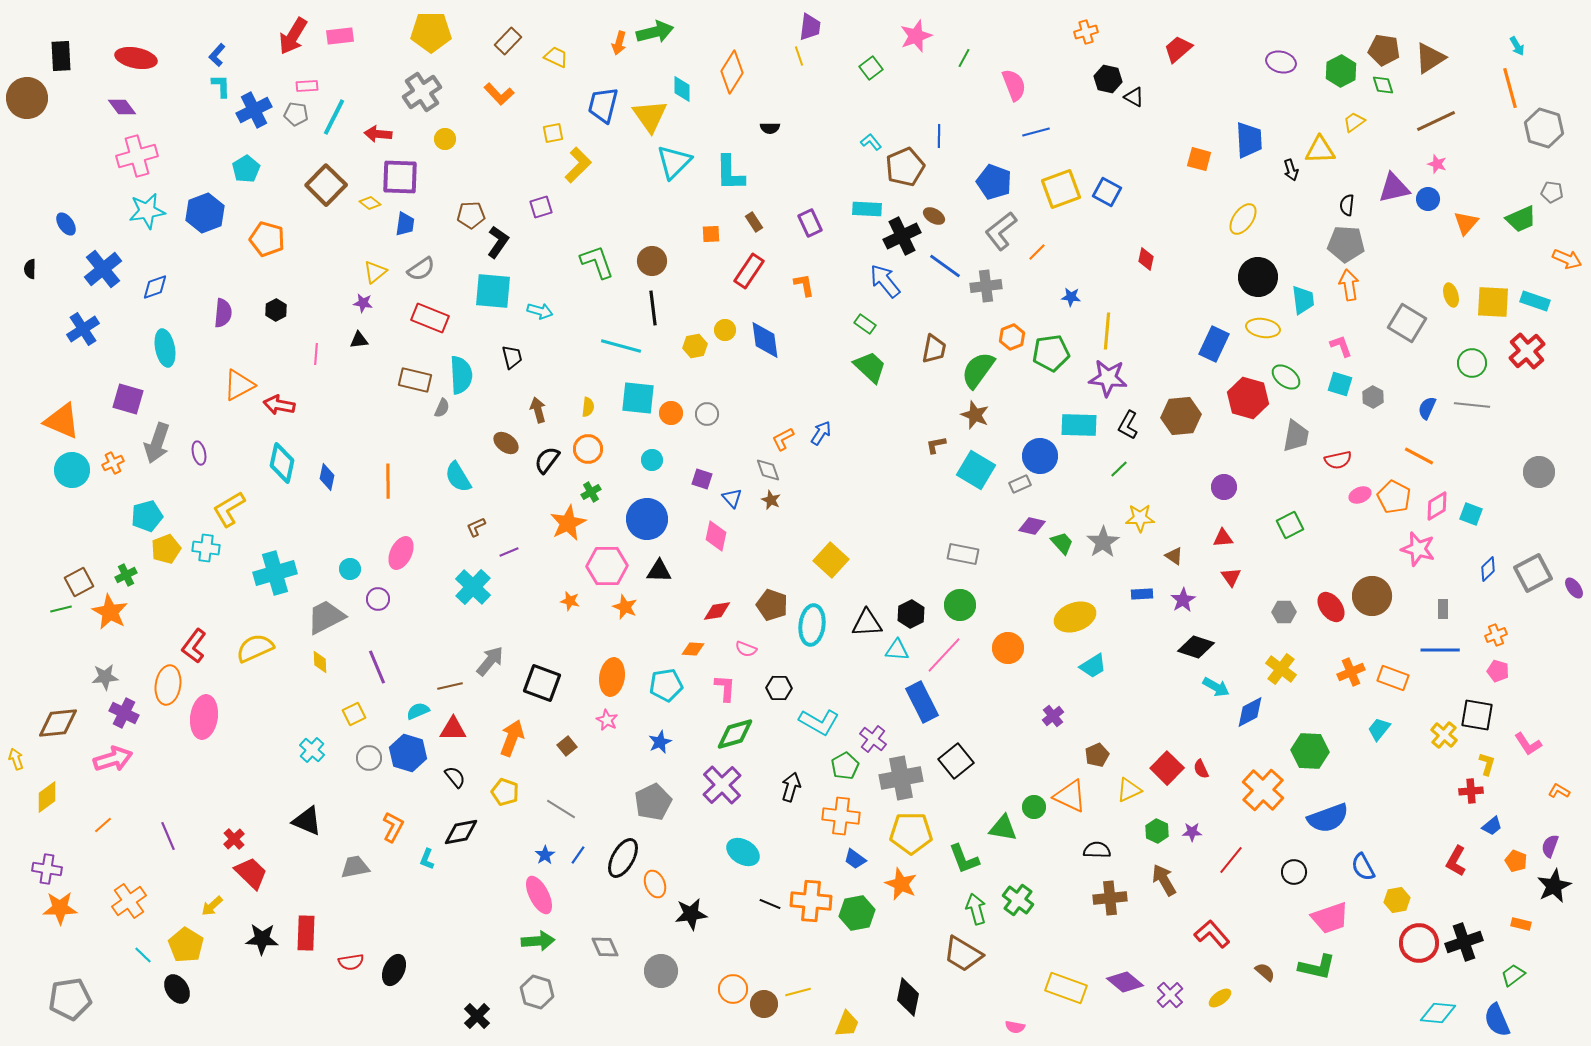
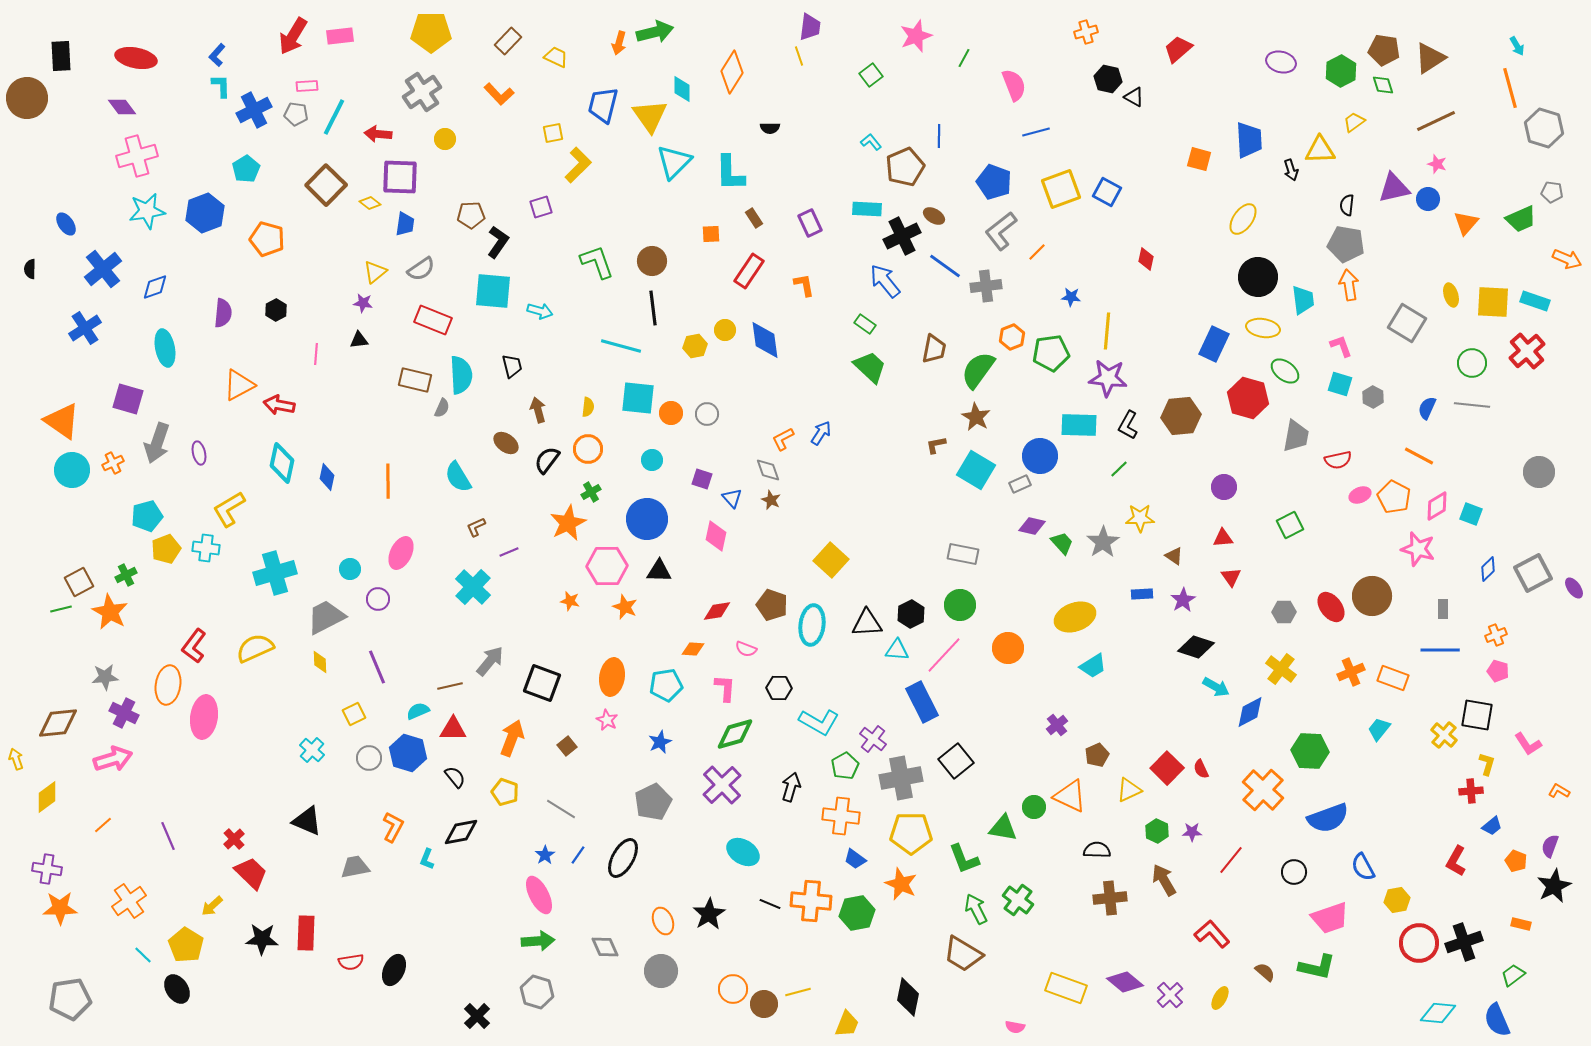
green square at (871, 68): moved 7 px down
brown rectangle at (754, 222): moved 4 px up
gray pentagon at (1346, 244): rotated 6 degrees clockwise
red rectangle at (430, 318): moved 3 px right, 2 px down
blue cross at (83, 329): moved 2 px right, 1 px up
black trapezoid at (512, 357): moved 9 px down
green ellipse at (1286, 377): moved 1 px left, 6 px up
brown star at (975, 415): moved 1 px right, 2 px down; rotated 8 degrees clockwise
orange triangle at (62, 421): rotated 12 degrees clockwise
purple cross at (1053, 716): moved 4 px right, 9 px down
orange ellipse at (655, 884): moved 8 px right, 37 px down
green arrow at (976, 909): rotated 12 degrees counterclockwise
black star at (691, 914): moved 18 px right; rotated 24 degrees counterclockwise
yellow ellipse at (1220, 998): rotated 25 degrees counterclockwise
